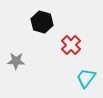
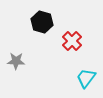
red cross: moved 1 px right, 4 px up
